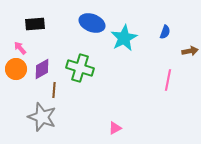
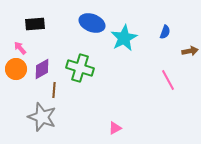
pink line: rotated 40 degrees counterclockwise
